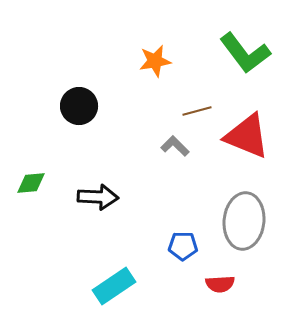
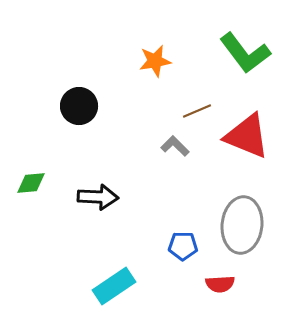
brown line: rotated 8 degrees counterclockwise
gray ellipse: moved 2 px left, 4 px down
